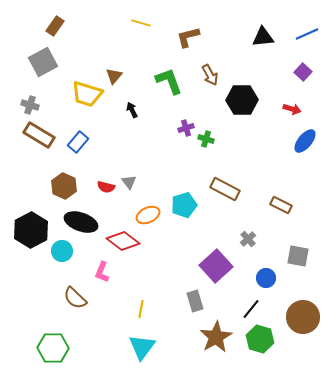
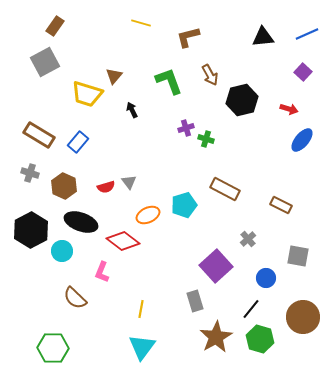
gray square at (43, 62): moved 2 px right
black hexagon at (242, 100): rotated 12 degrees counterclockwise
gray cross at (30, 105): moved 68 px down
red arrow at (292, 109): moved 3 px left
blue ellipse at (305, 141): moved 3 px left, 1 px up
red semicircle at (106, 187): rotated 30 degrees counterclockwise
